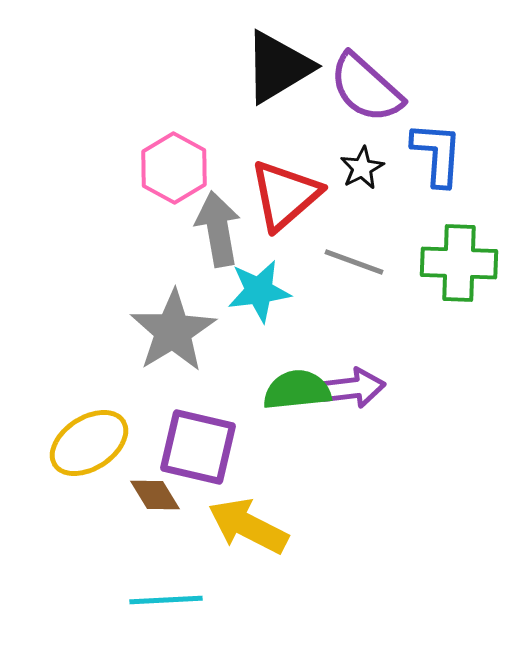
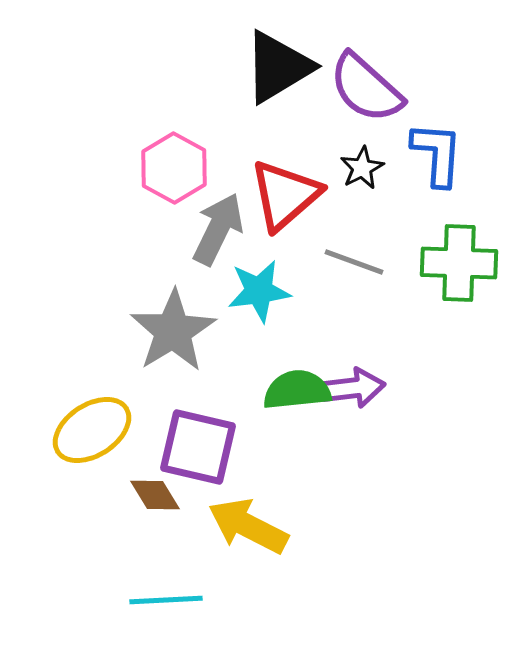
gray arrow: rotated 36 degrees clockwise
yellow ellipse: moved 3 px right, 13 px up
